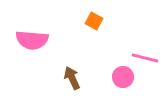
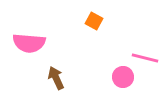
pink semicircle: moved 3 px left, 3 px down
brown arrow: moved 16 px left
